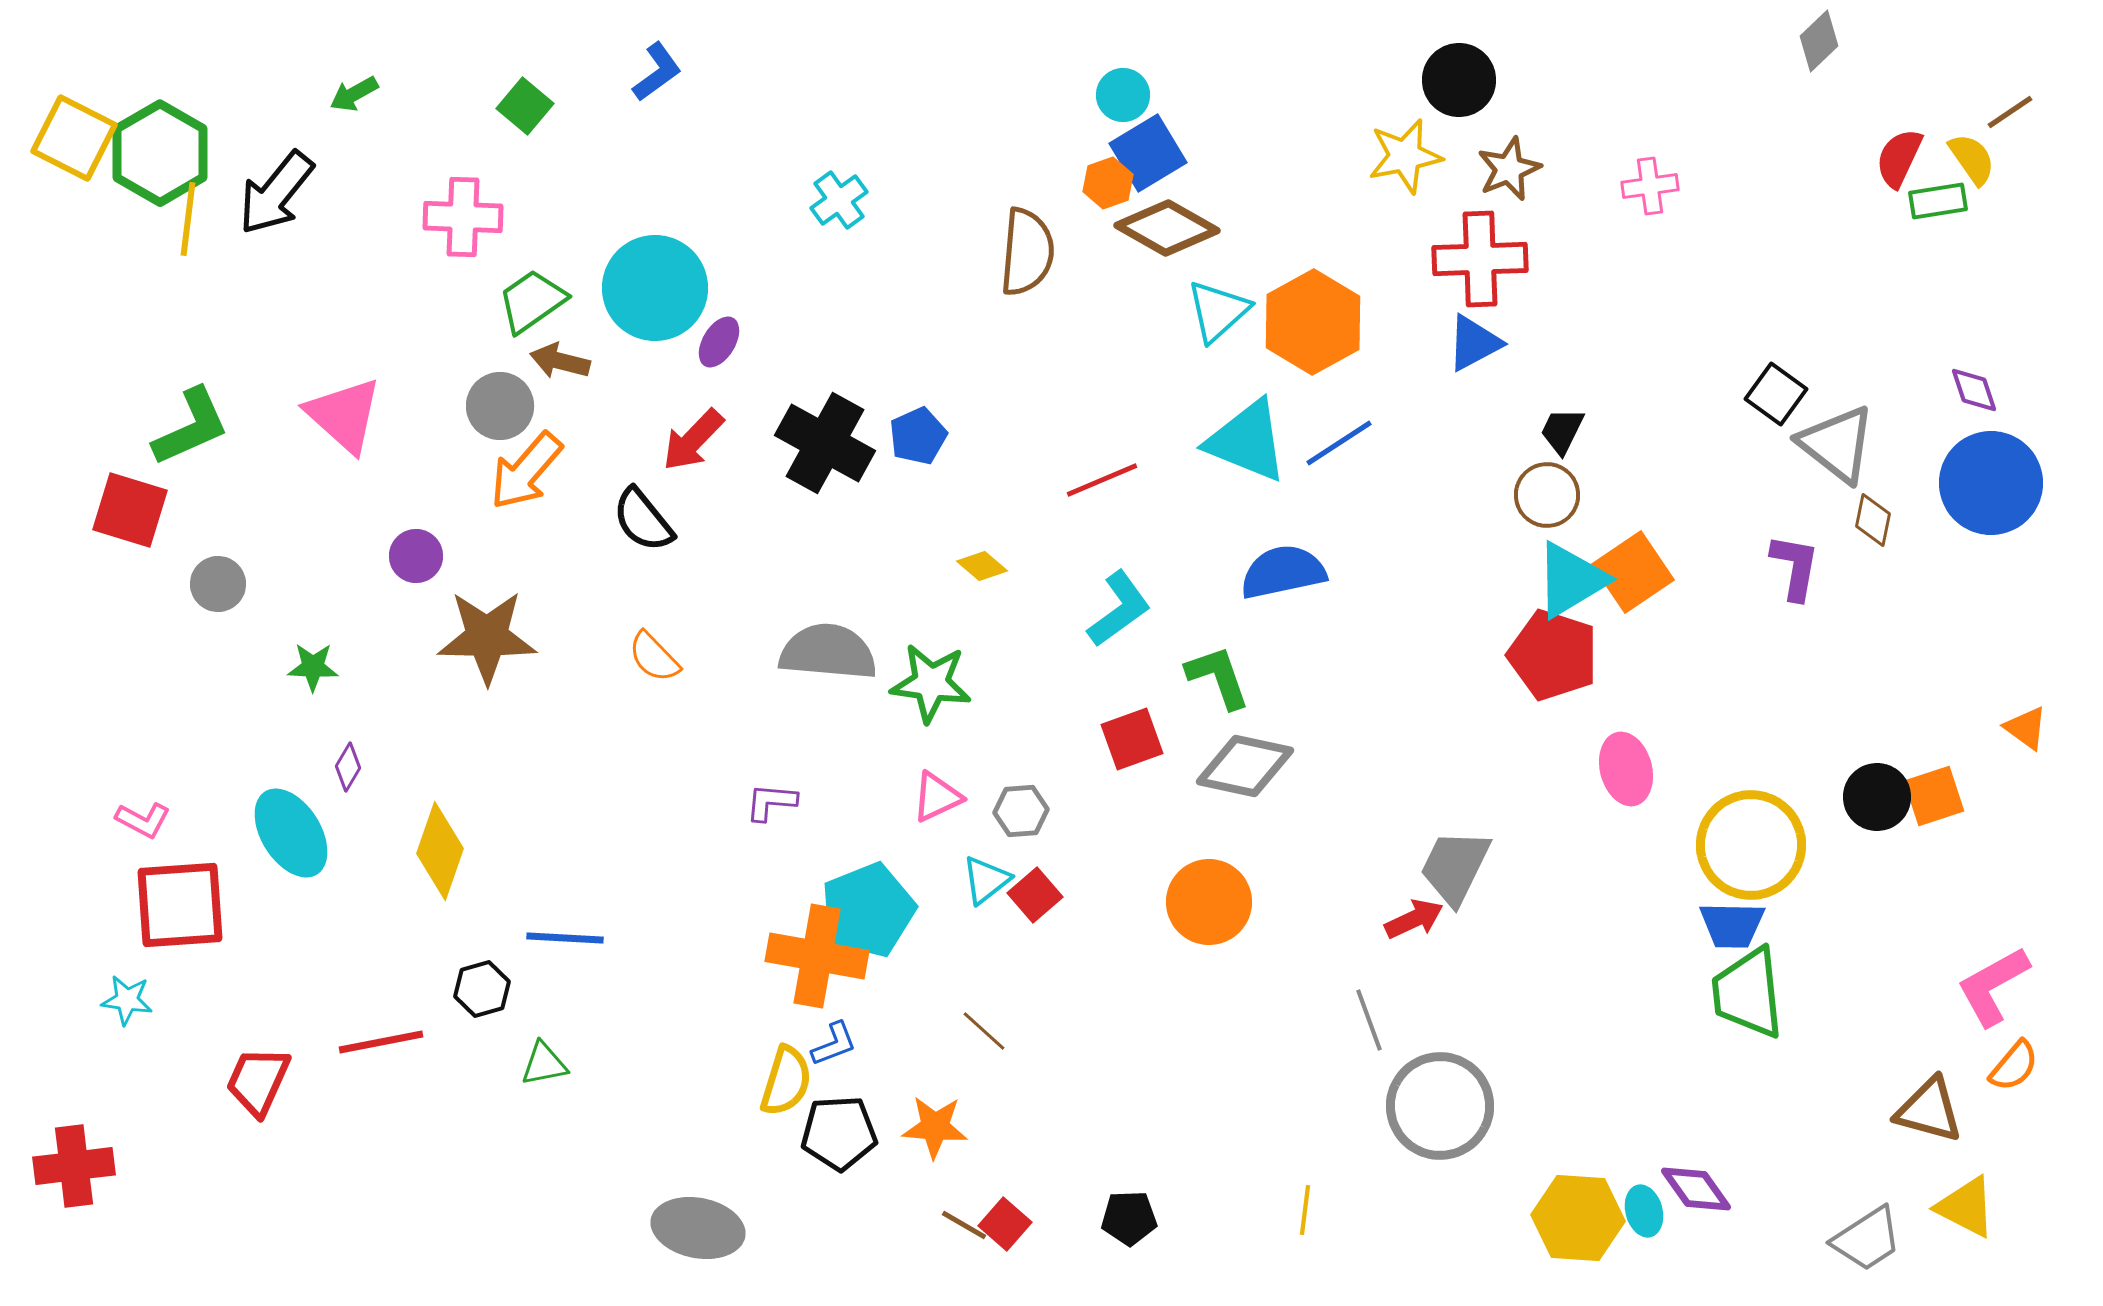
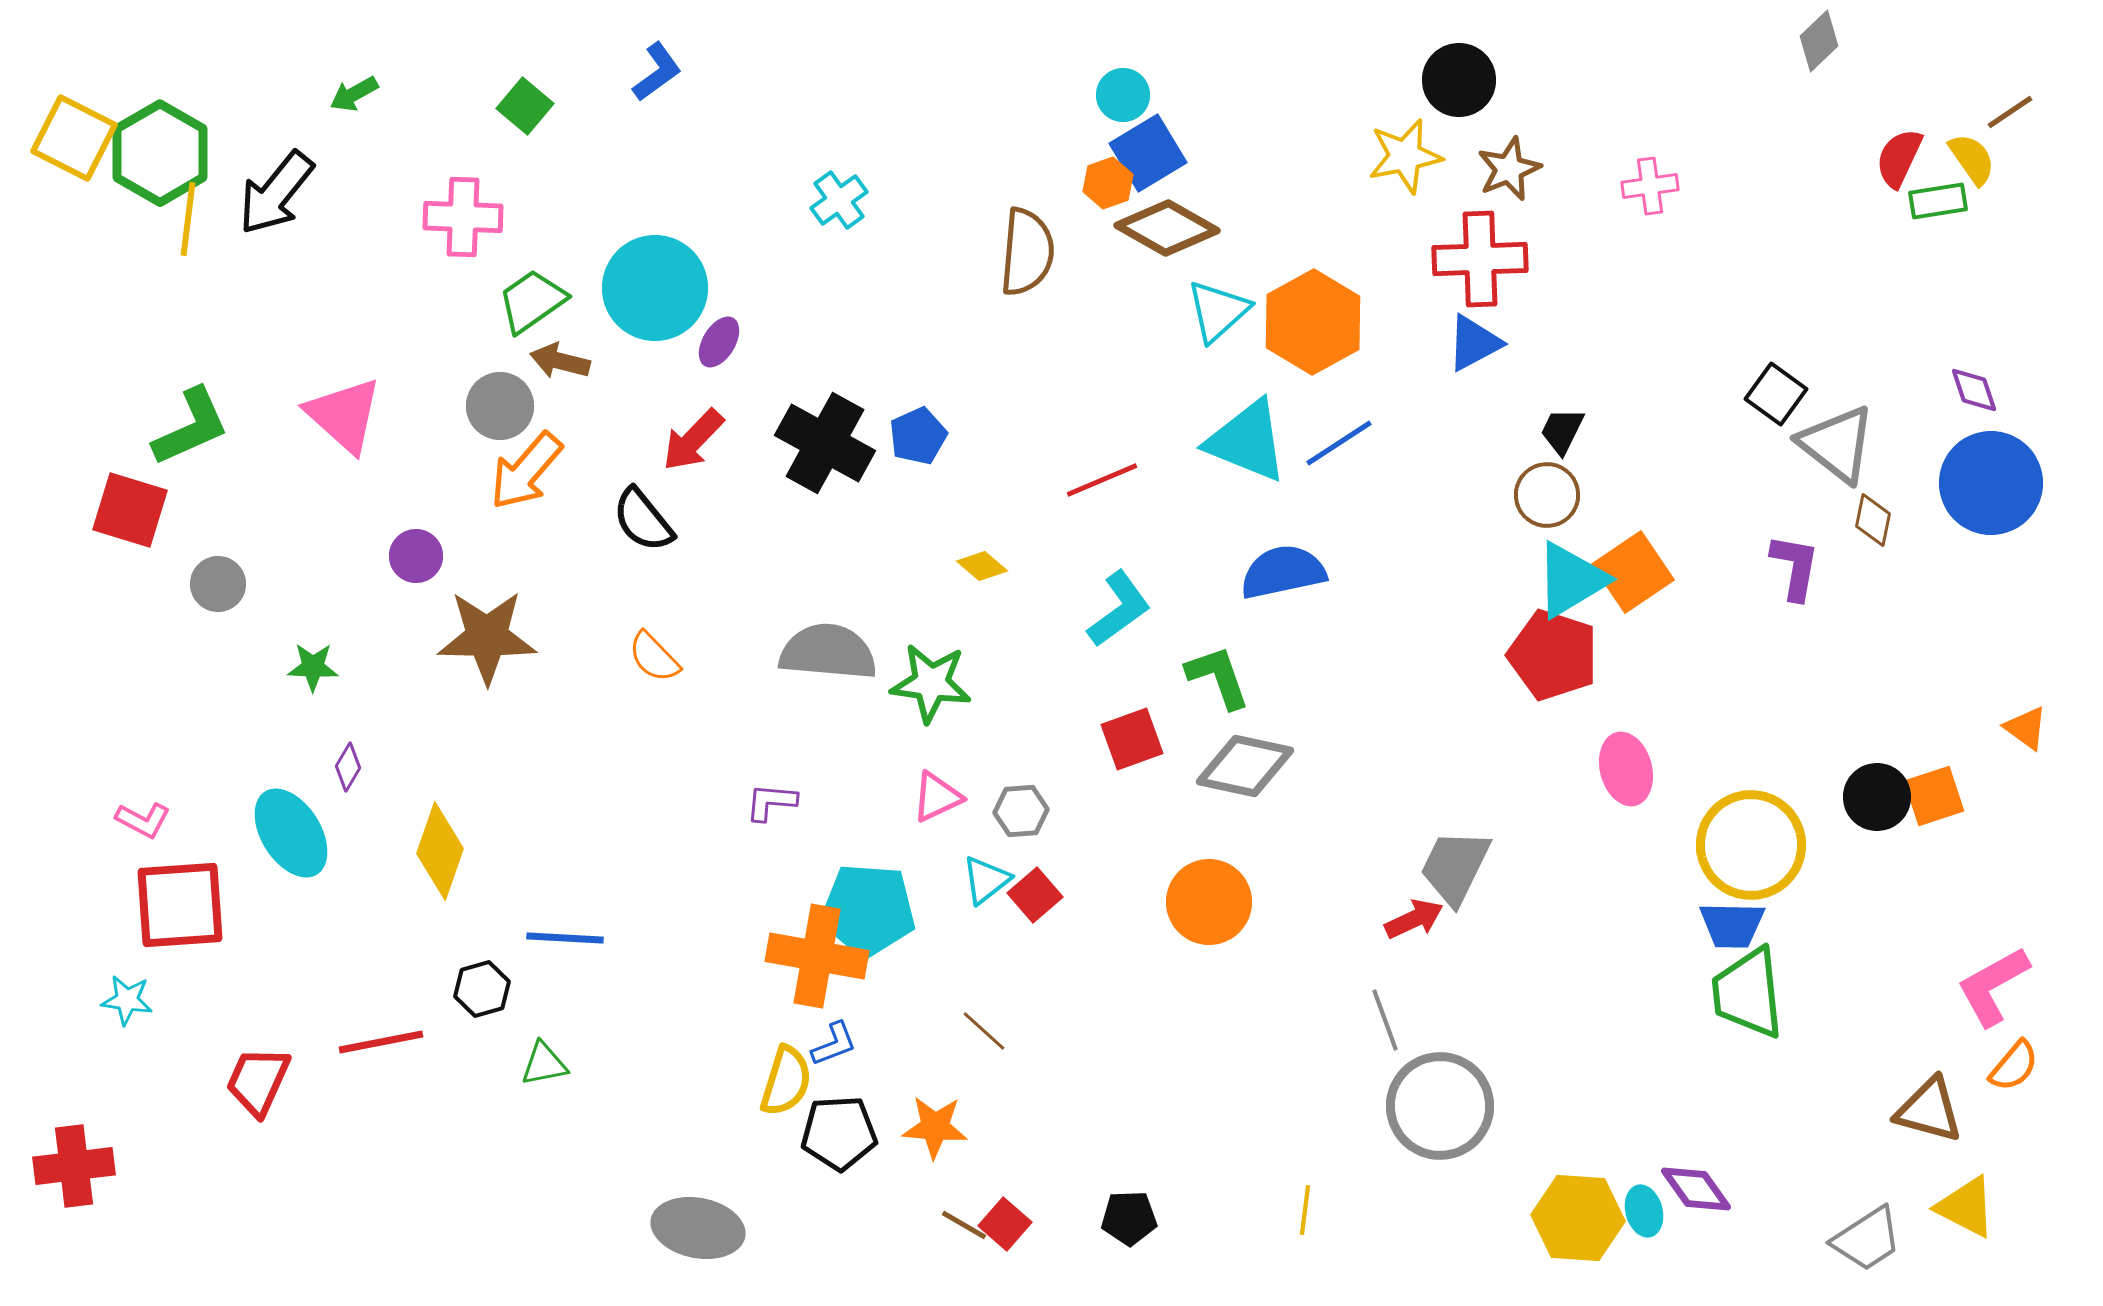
cyan pentagon at (868, 910): rotated 26 degrees clockwise
gray line at (1369, 1020): moved 16 px right
